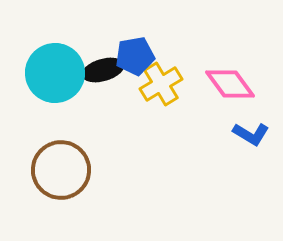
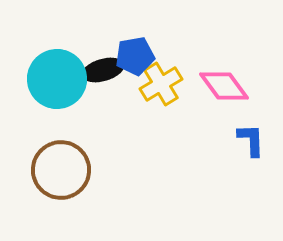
cyan circle: moved 2 px right, 6 px down
pink diamond: moved 6 px left, 2 px down
blue L-shape: moved 6 px down; rotated 123 degrees counterclockwise
